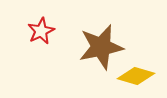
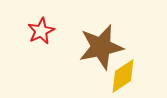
yellow diamond: moved 13 px left; rotated 51 degrees counterclockwise
